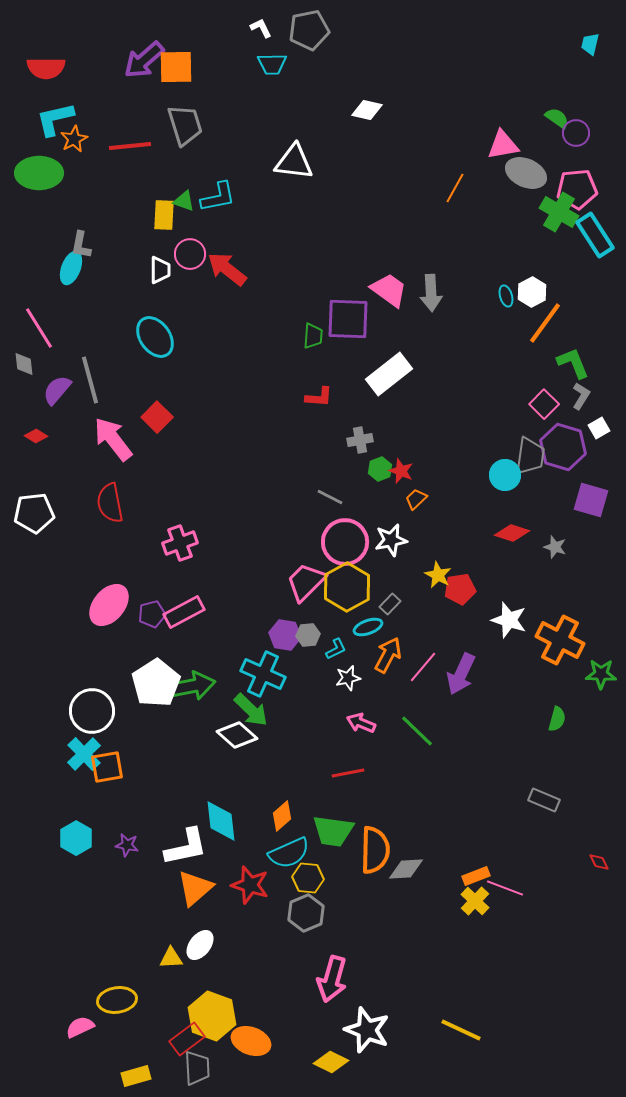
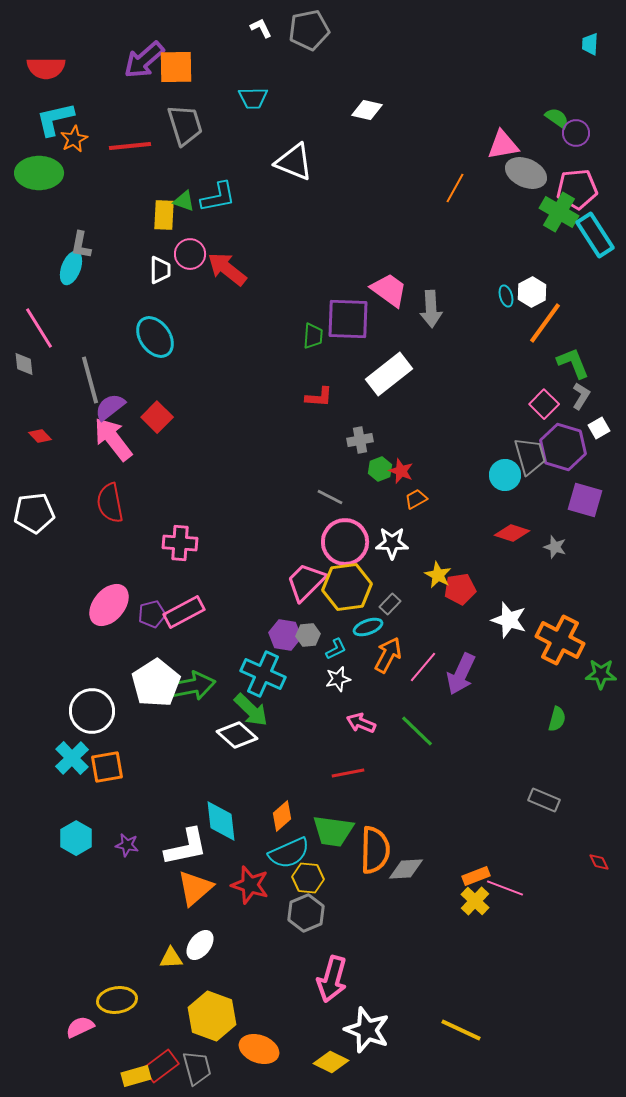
cyan trapezoid at (590, 44): rotated 10 degrees counterclockwise
cyan trapezoid at (272, 64): moved 19 px left, 34 px down
white triangle at (294, 162): rotated 15 degrees clockwise
gray arrow at (431, 293): moved 16 px down
purple semicircle at (57, 390): moved 53 px right, 17 px down; rotated 12 degrees clockwise
red diamond at (36, 436): moved 4 px right; rotated 15 degrees clockwise
gray trapezoid at (530, 456): rotated 24 degrees counterclockwise
orange trapezoid at (416, 499): rotated 15 degrees clockwise
purple square at (591, 500): moved 6 px left
white star at (391, 540): moved 1 px right, 3 px down; rotated 12 degrees clockwise
pink cross at (180, 543): rotated 24 degrees clockwise
yellow hexagon at (347, 587): rotated 21 degrees clockwise
white star at (348, 678): moved 10 px left, 1 px down
cyan cross at (84, 754): moved 12 px left, 4 px down
red rectangle at (187, 1039): moved 26 px left, 27 px down
orange ellipse at (251, 1041): moved 8 px right, 8 px down
gray trapezoid at (197, 1068): rotated 12 degrees counterclockwise
